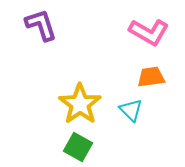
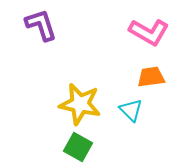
yellow star: rotated 24 degrees counterclockwise
